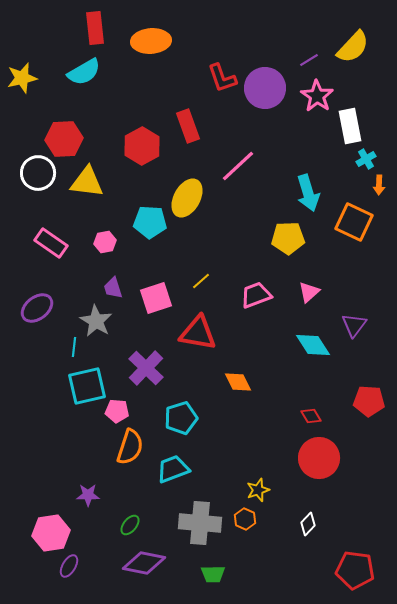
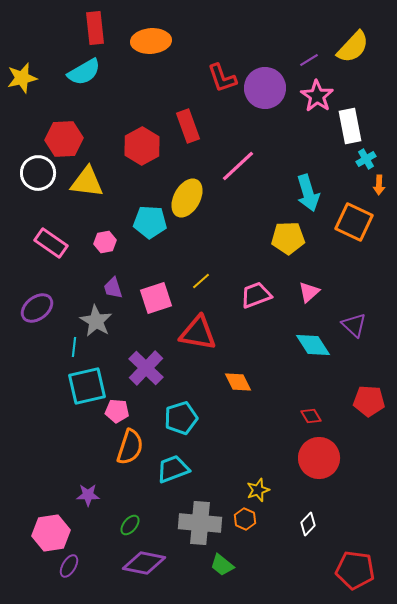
purple triangle at (354, 325): rotated 24 degrees counterclockwise
green trapezoid at (213, 574): moved 9 px right, 9 px up; rotated 40 degrees clockwise
